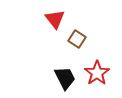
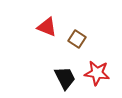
red triangle: moved 8 px left, 8 px down; rotated 30 degrees counterclockwise
red star: rotated 30 degrees counterclockwise
